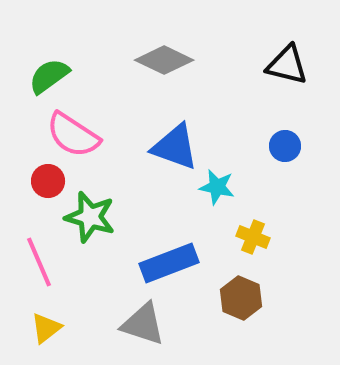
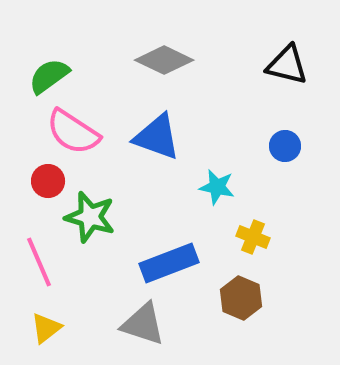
pink semicircle: moved 3 px up
blue triangle: moved 18 px left, 10 px up
